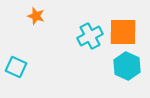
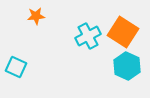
orange star: rotated 24 degrees counterclockwise
orange square: rotated 32 degrees clockwise
cyan cross: moved 2 px left
